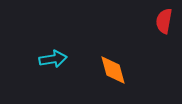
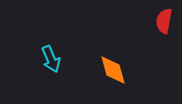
cyan arrow: moved 2 px left; rotated 76 degrees clockwise
